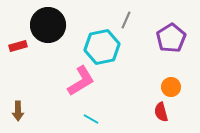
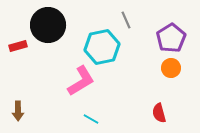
gray line: rotated 48 degrees counterclockwise
orange circle: moved 19 px up
red semicircle: moved 2 px left, 1 px down
